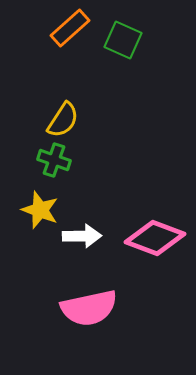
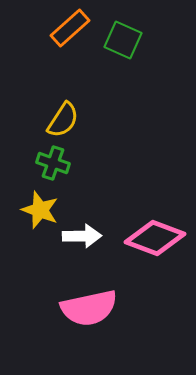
green cross: moved 1 px left, 3 px down
